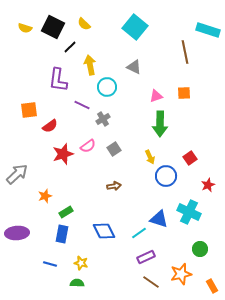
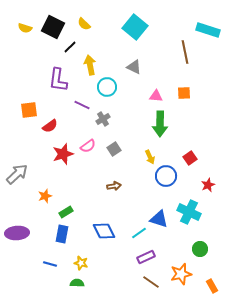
pink triangle at (156, 96): rotated 24 degrees clockwise
